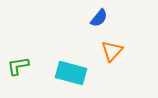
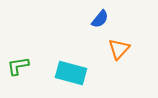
blue semicircle: moved 1 px right, 1 px down
orange triangle: moved 7 px right, 2 px up
